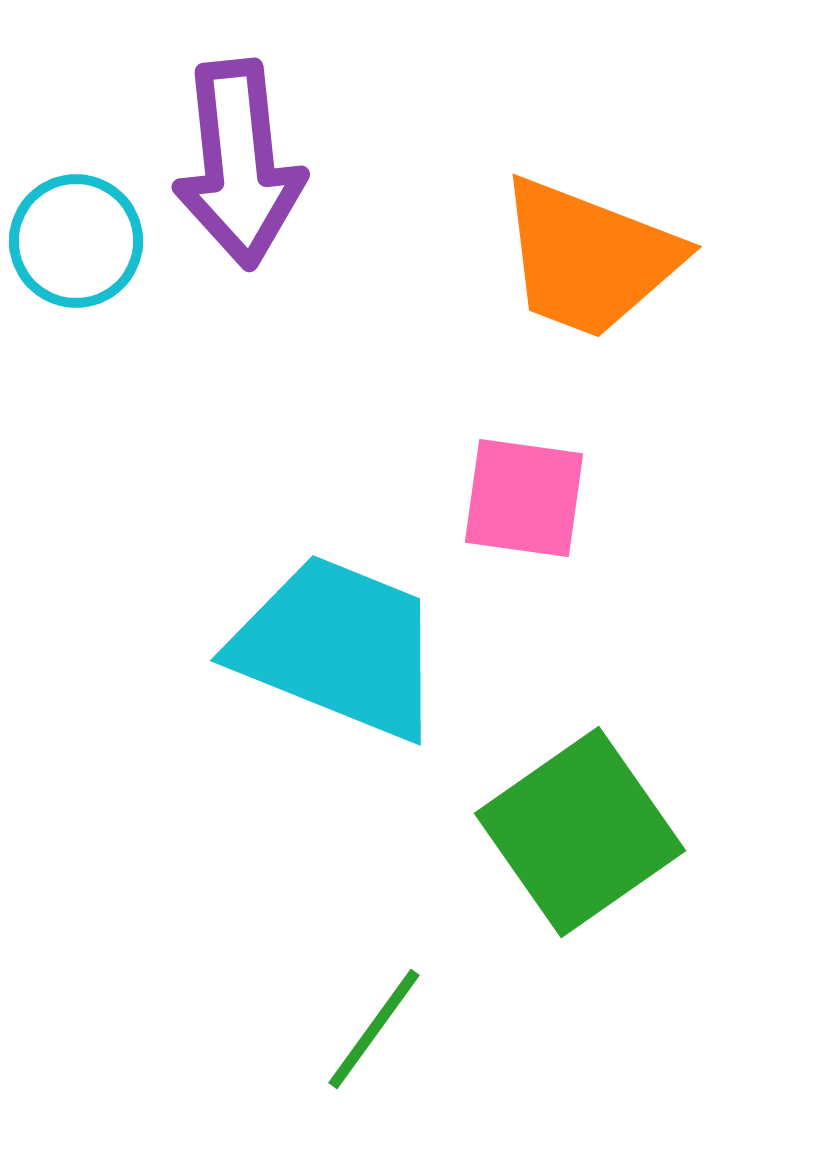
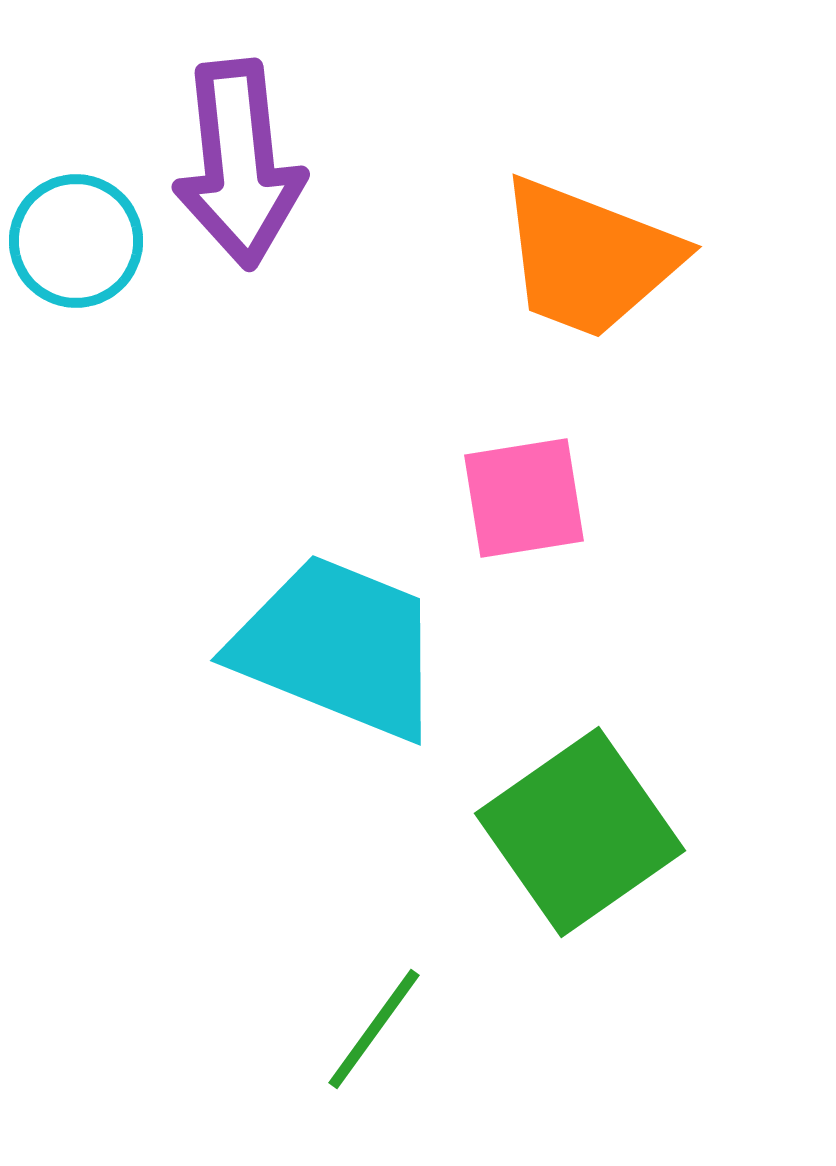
pink square: rotated 17 degrees counterclockwise
